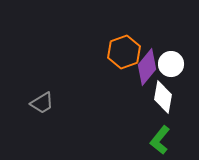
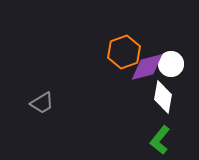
purple diamond: rotated 36 degrees clockwise
